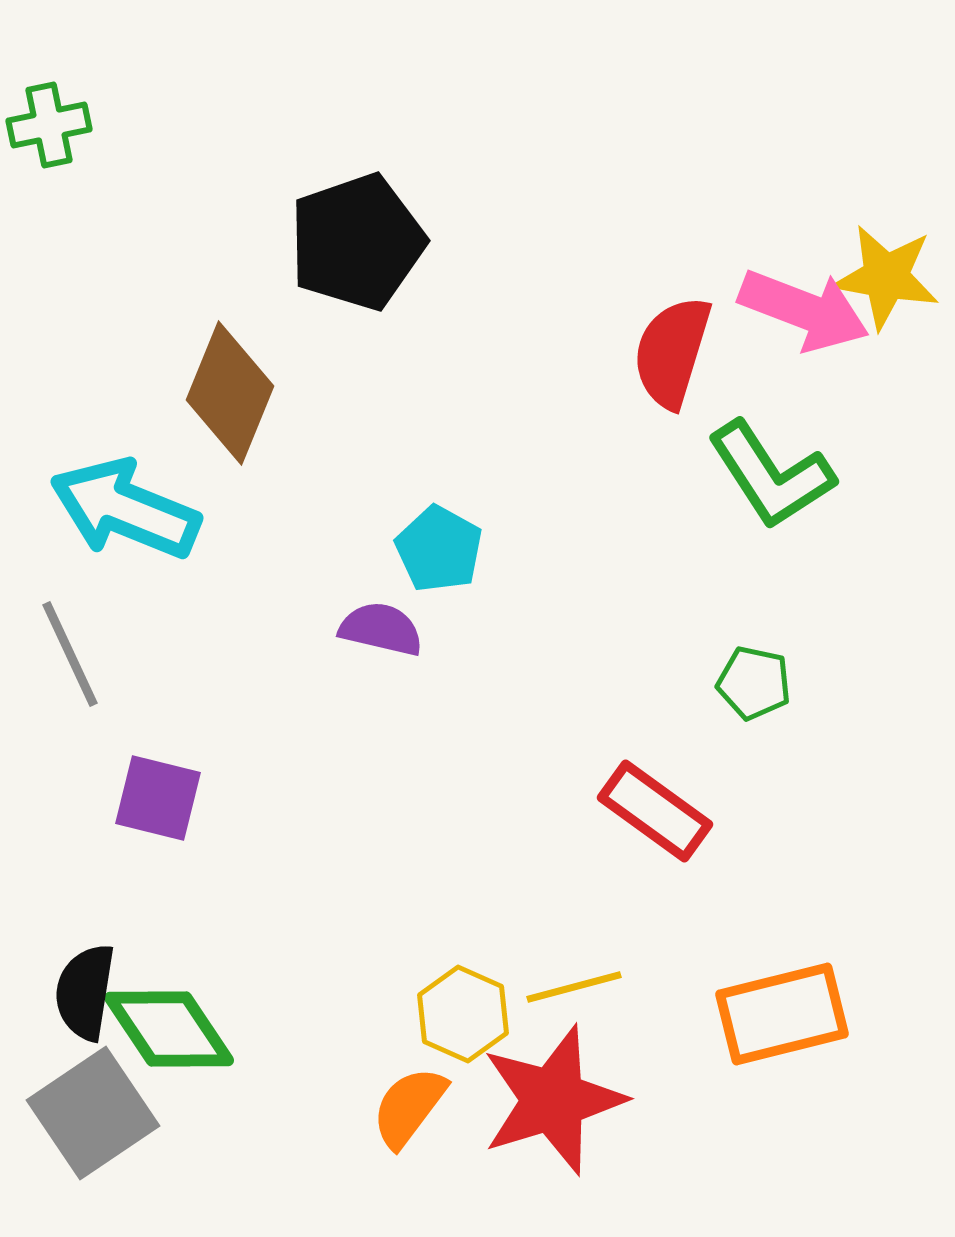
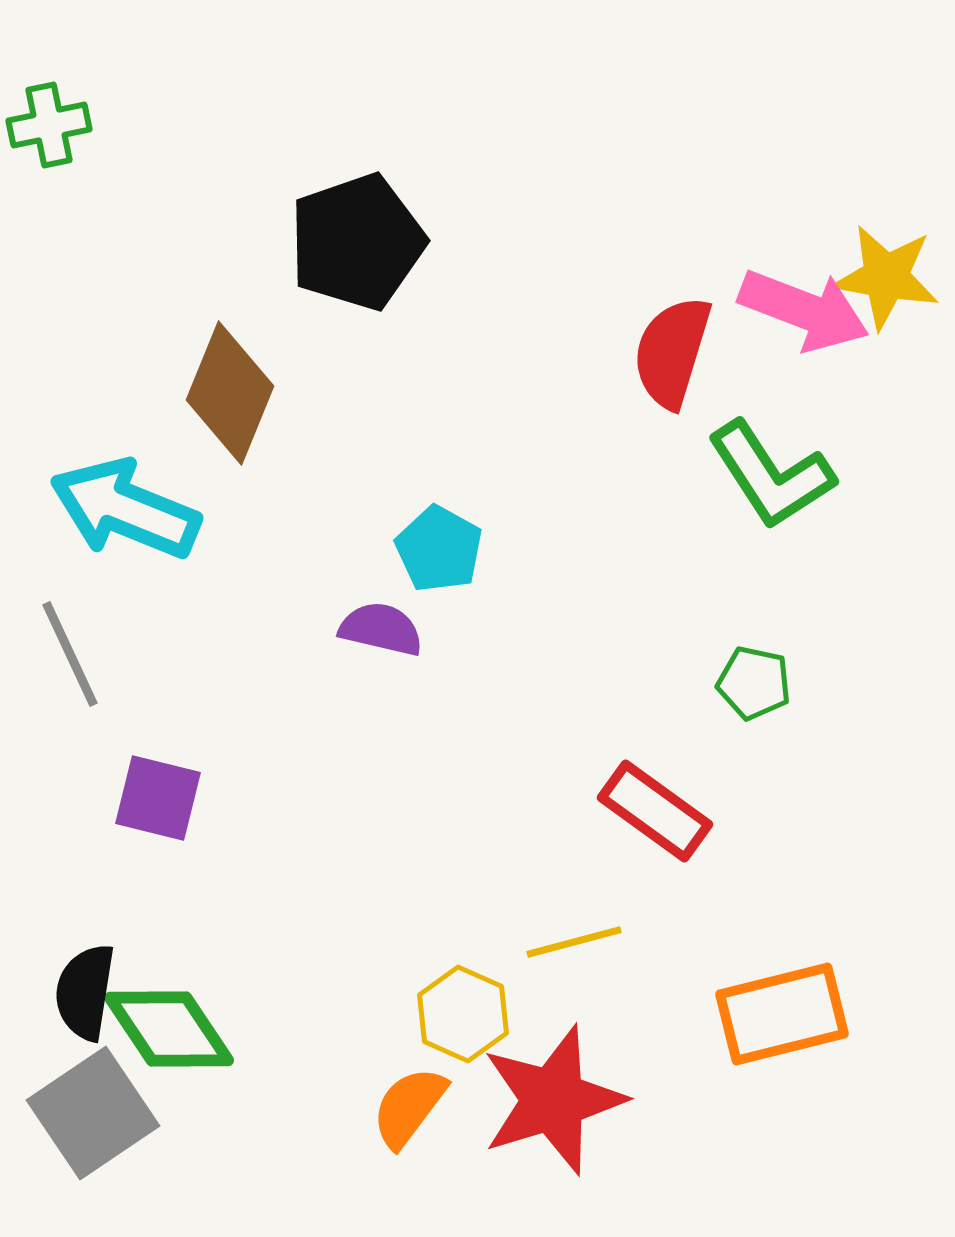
yellow line: moved 45 px up
